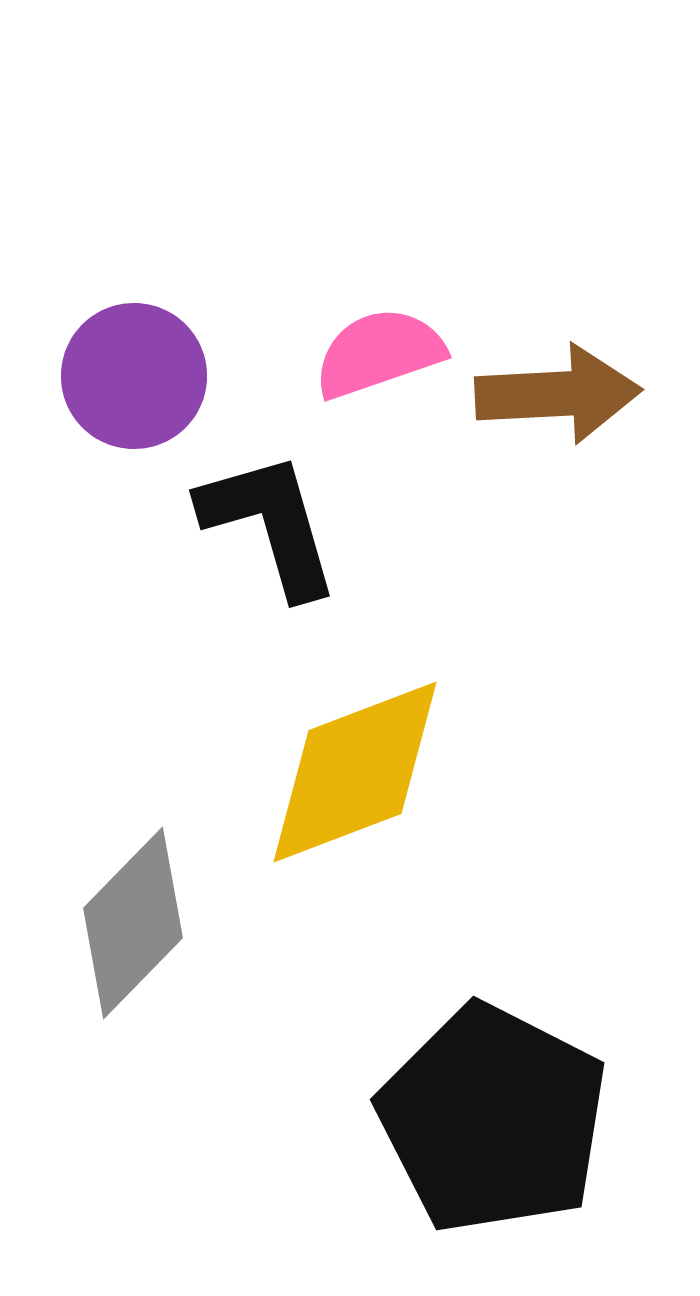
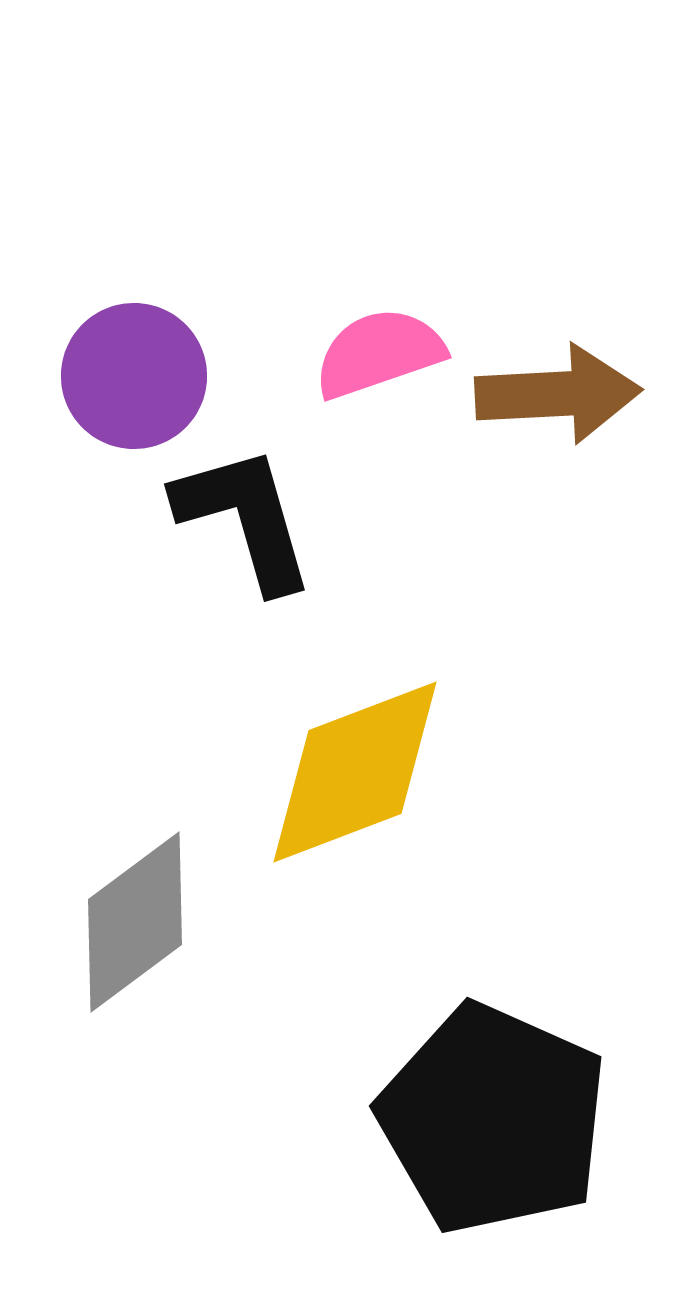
black L-shape: moved 25 px left, 6 px up
gray diamond: moved 2 px right, 1 px up; rotated 9 degrees clockwise
black pentagon: rotated 3 degrees counterclockwise
